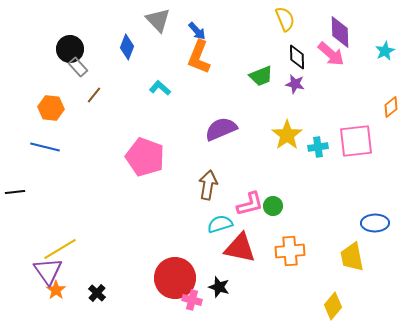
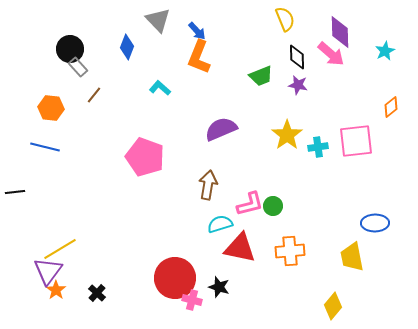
purple star: moved 3 px right, 1 px down
purple triangle: rotated 12 degrees clockwise
